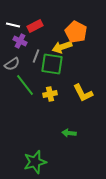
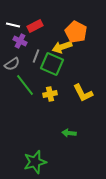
green square: rotated 15 degrees clockwise
